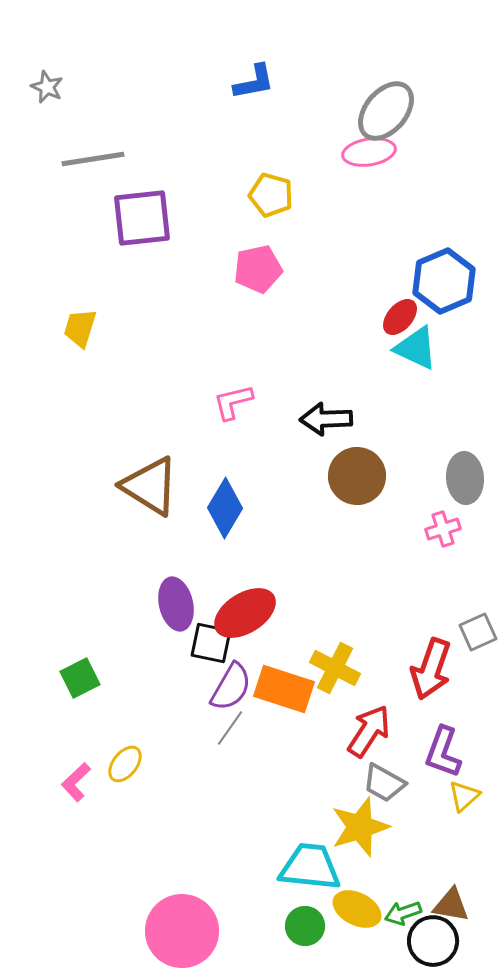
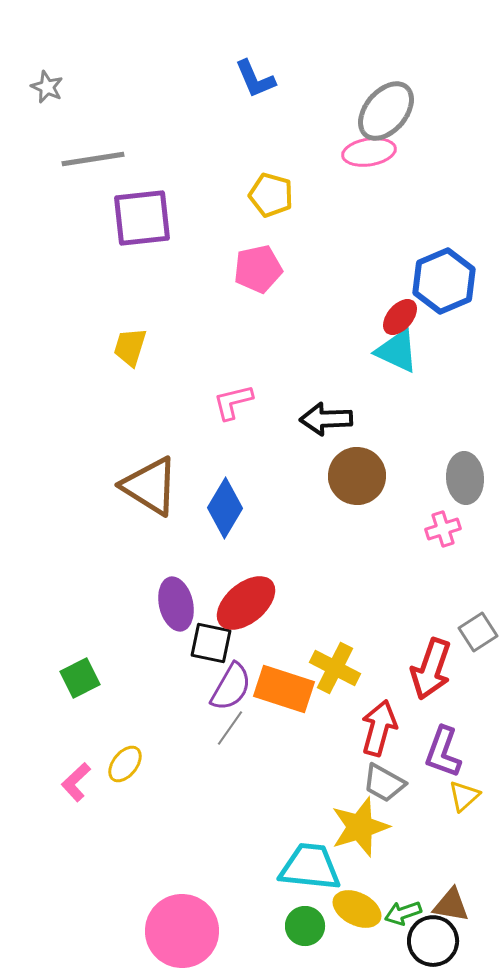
blue L-shape at (254, 82): moved 1 px right, 3 px up; rotated 78 degrees clockwise
yellow trapezoid at (80, 328): moved 50 px right, 19 px down
cyan triangle at (416, 348): moved 19 px left, 3 px down
red ellipse at (245, 613): moved 1 px right, 10 px up; rotated 8 degrees counterclockwise
gray square at (478, 632): rotated 9 degrees counterclockwise
red arrow at (369, 731): moved 10 px right, 3 px up; rotated 18 degrees counterclockwise
